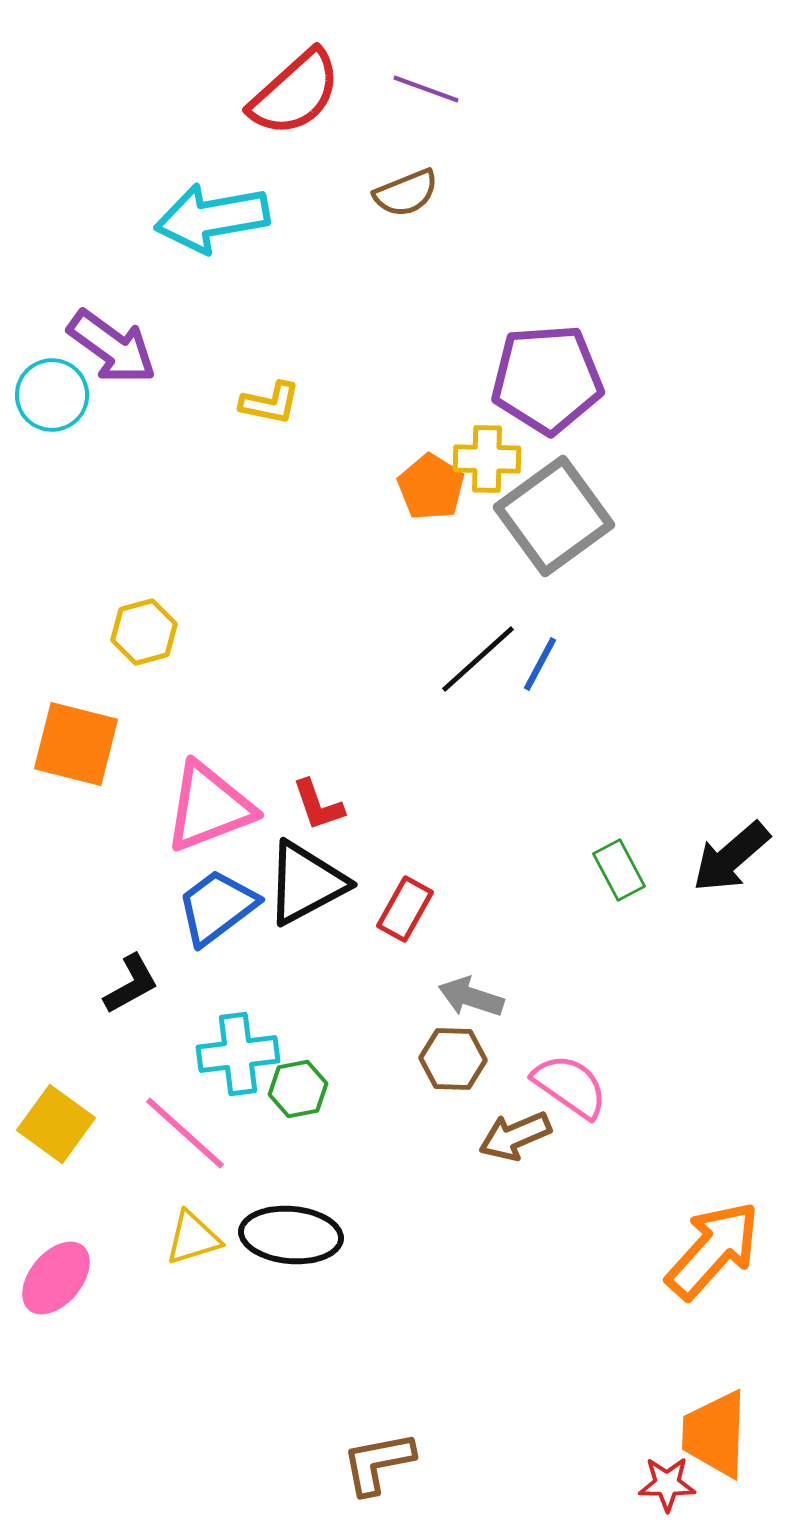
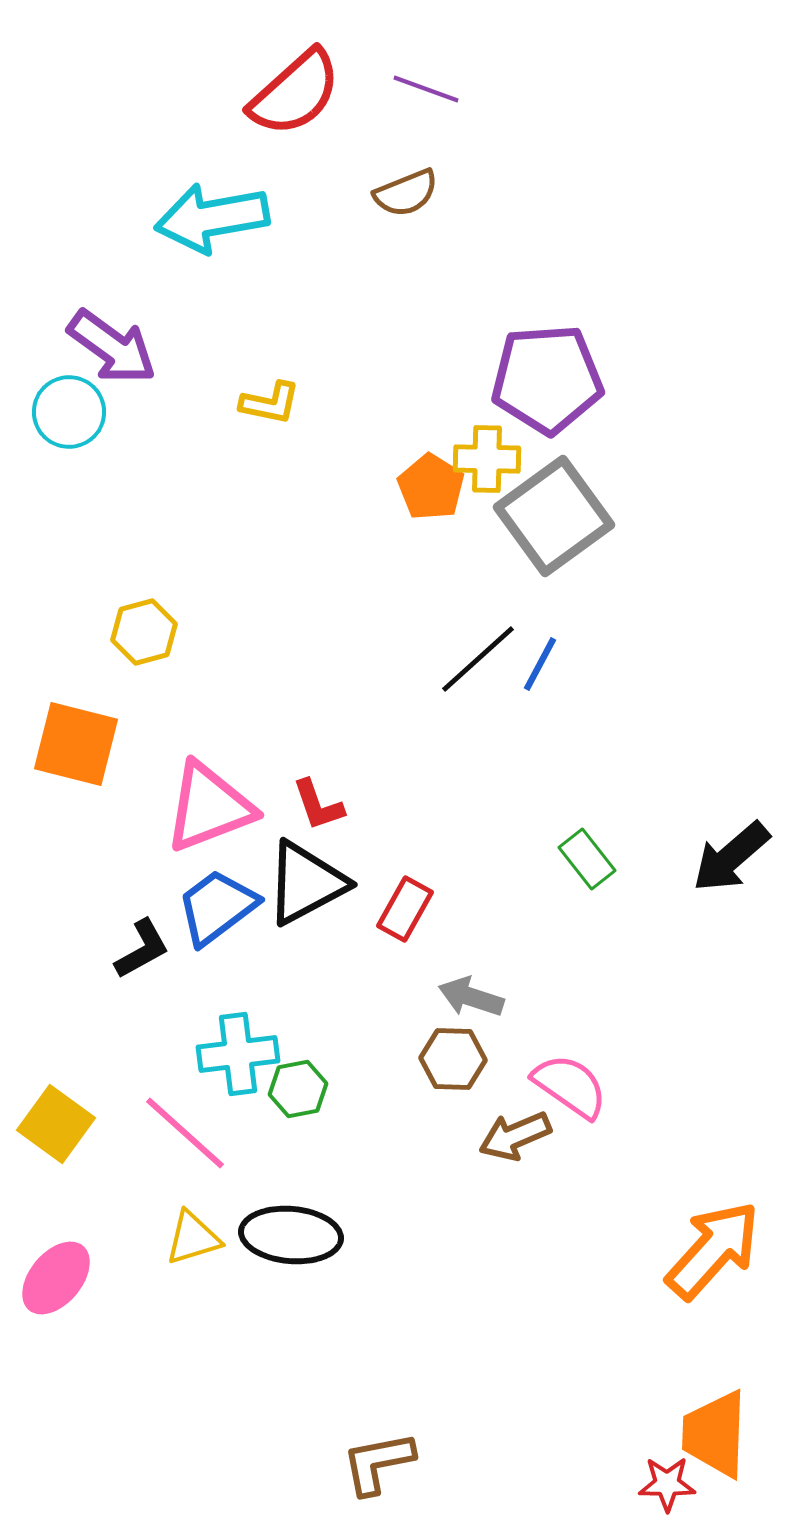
cyan circle: moved 17 px right, 17 px down
green rectangle: moved 32 px left, 11 px up; rotated 10 degrees counterclockwise
black L-shape: moved 11 px right, 35 px up
